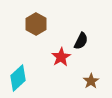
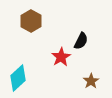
brown hexagon: moved 5 px left, 3 px up
